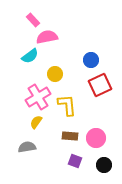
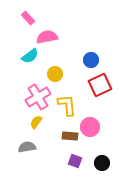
pink rectangle: moved 5 px left, 2 px up
pink circle: moved 6 px left, 11 px up
black circle: moved 2 px left, 2 px up
